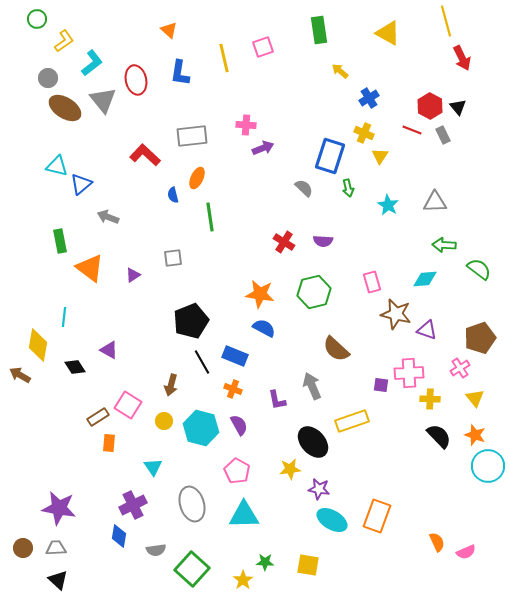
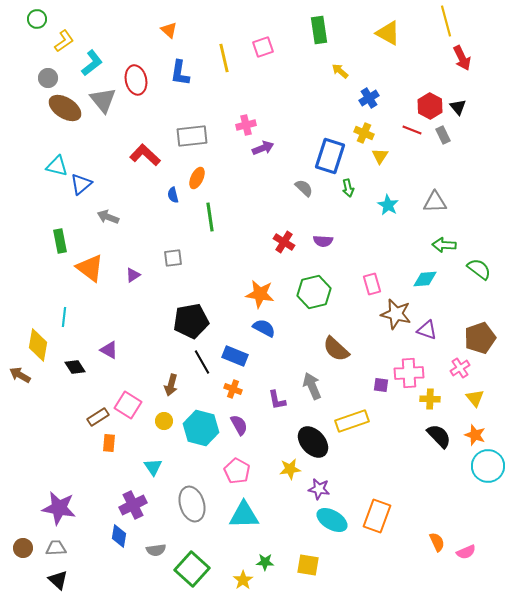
pink cross at (246, 125): rotated 18 degrees counterclockwise
pink rectangle at (372, 282): moved 2 px down
black pentagon at (191, 321): rotated 12 degrees clockwise
